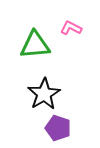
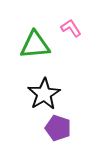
pink L-shape: rotated 30 degrees clockwise
